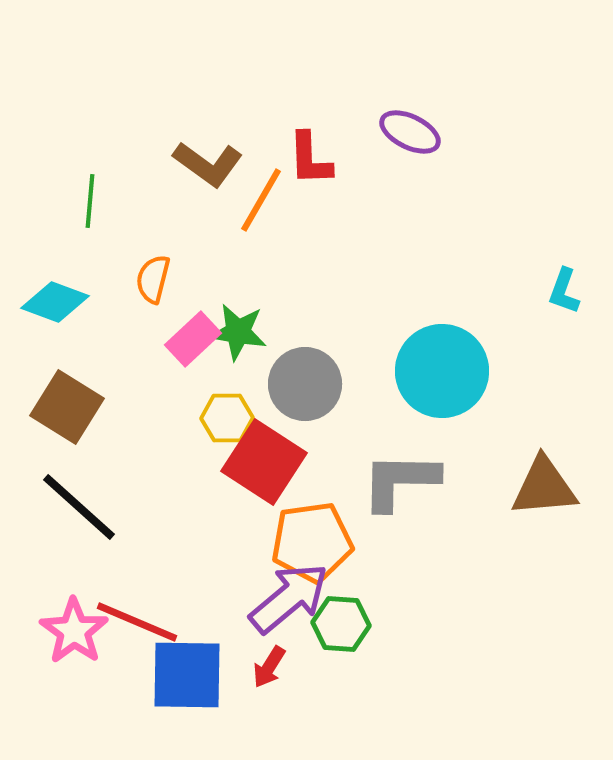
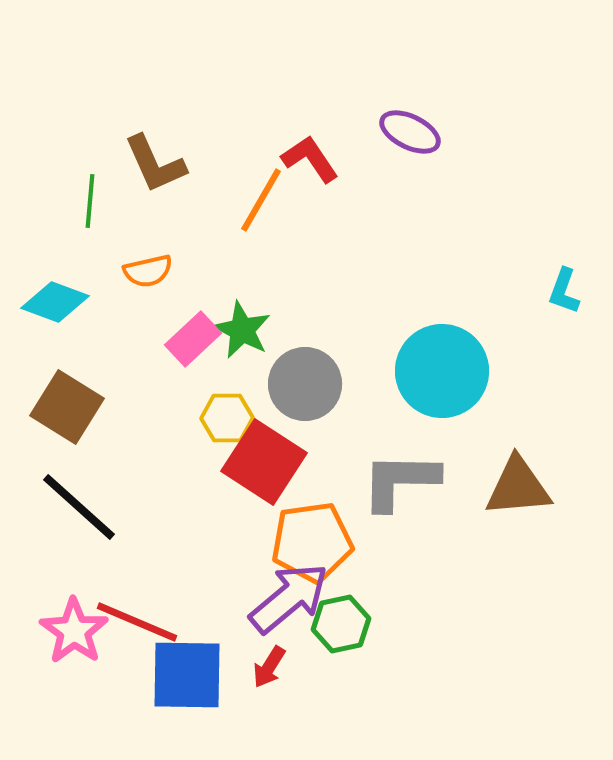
red L-shape: rotated 148 degrees clockwise
brown L-shape: moved 53 px left; rotated 30 degrees clockwise
orange semicircle: moved 5 px left, 8 px up; rotated 117 degrees counterclockwise
green star: moved 4 px right, 2 px up; rotated 18 degrees clockwise
brown triangle: moved 26 px left
green hexagon: rotated 16 degrees counterclockwise
